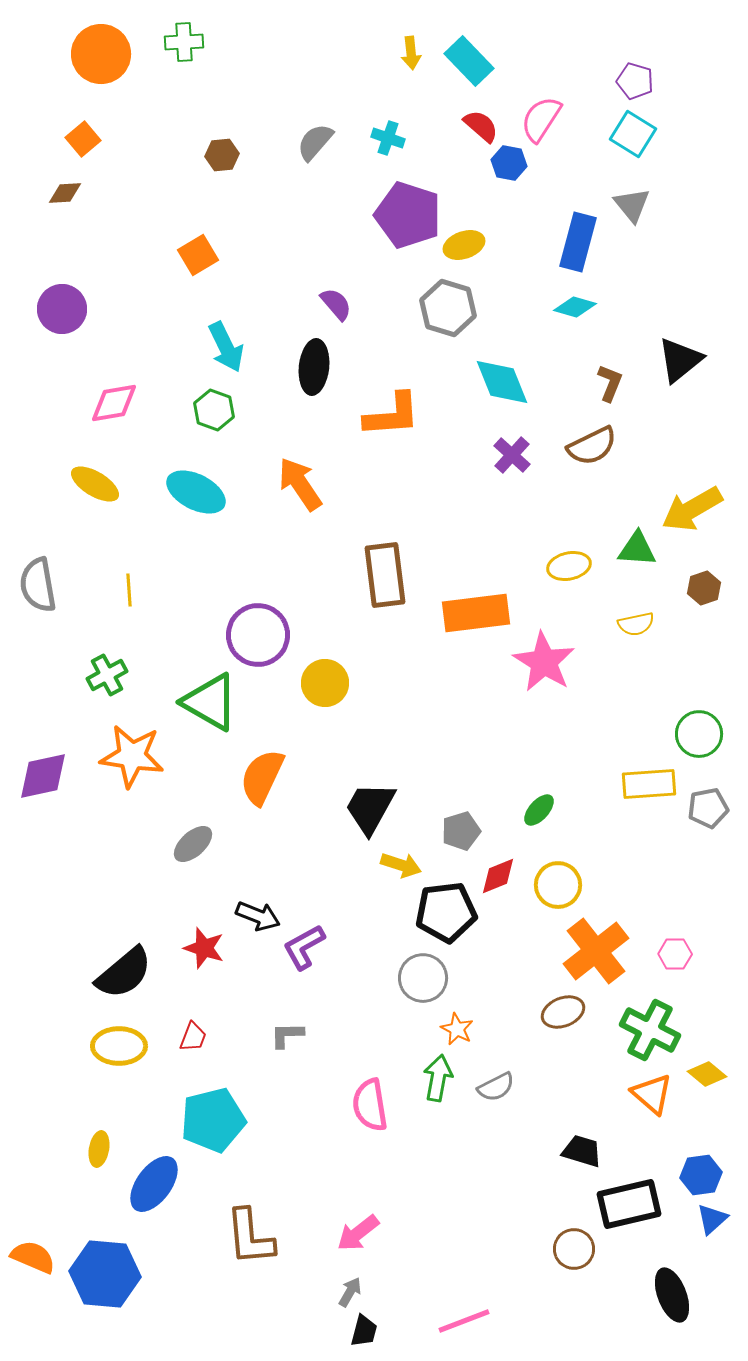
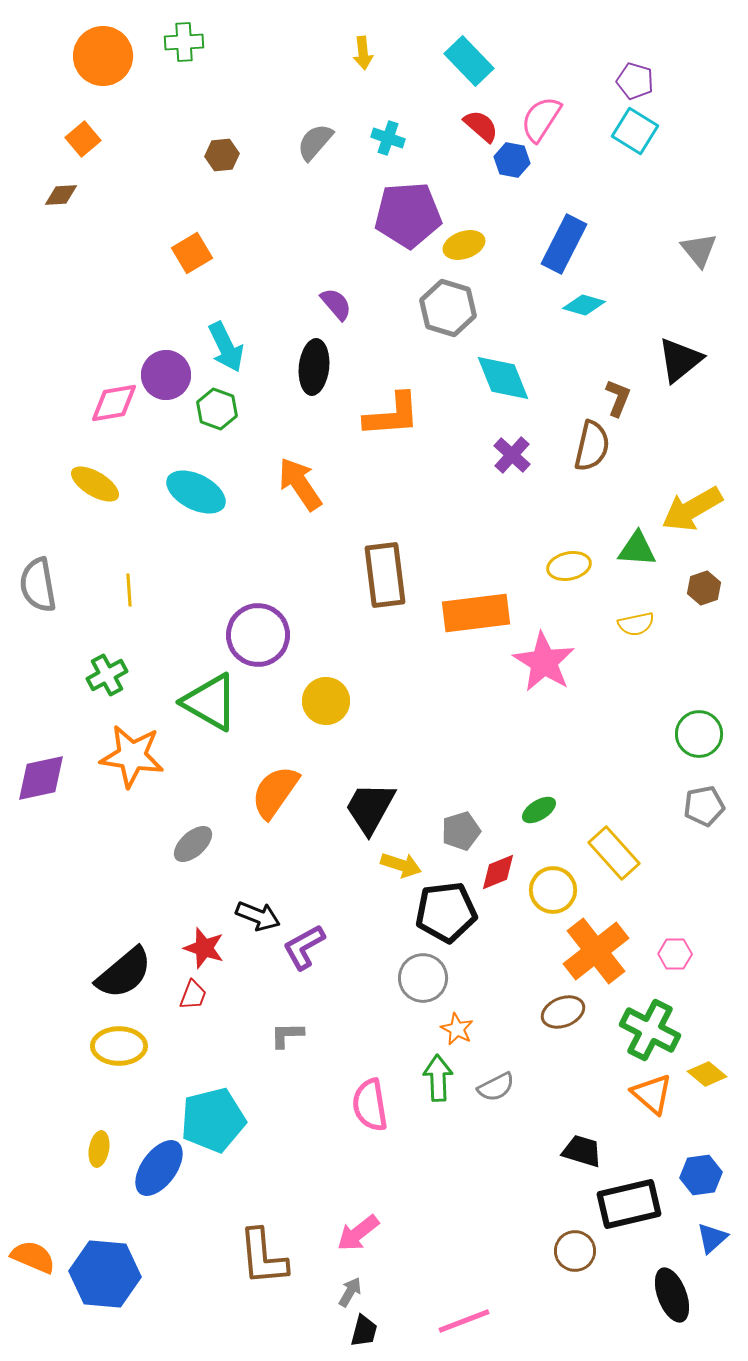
yellow arrow at (411, 53): moved 48 px left
orange circle at (101, 54): moved 2 px right, 2 px down
cyan square at (633, 134): moved 2 px right, 3 px up
blue hexagon at (509, 163): moved 3 px right, 3 px up
brown diamond at (65, 193): moved 4 px left, 2 px down
gray triangle at (632, 205): moved 67 px right, 45 px down
purple pentagon at (408, 215): rotated 22 degrees counterclockwise
blue rectangle at (578, 242): moved 14 px left, 2 px down; rotated 12 degrees clockwise
orange square at (198, 255): moved 6 px left, 2 px up
cyan diamond at (575, 307): moved 9 px right, 2 px up
purple circle at (62, 309): moved 104 px right, 66 px down
cyan diamond at (502, 382): moved 1 px right, 4 px up
brown L-shape at (610, 383): moved 8 px right, 15 px down
green hexagon at (214, 410): moved 3 px right, 1 px up
brown semicircle at (592, 446): rotated 51 degrees counterclockwise
yellow circle at (325, 683): moved 1 px right, 18 px down
purple diamond at (43, 776): moved 2 px left, 2 px down
orange semicircle at (262, 777): moved 13 px right, 15 px down; rotated 10 degrees clockwise
yellow rectangle at (649, 784): moved 35 px left, 69 px down; rotated 52 degrees clockwise
gray pentagon at (708, 808): moved 4 px left, 2 px up
green ellipse at (539, 810): rotated 16 degrees clockwise
red diamond at (498, 876): moved 4 px up
yellow circle at (558, 885): moved 5 px left, 5 px down
red trapezoid at (193, 1037): moved 42 px up
green arrow at (438, 1078): rotated 12 degrees counterclockwise
blue ellipse at (154, 1184): moved 5 px right, 16 px up
blue triangle at (712, 1219): moved 19 px down
brown L-shape at (250, 1237): moved 13 px right, 20 px down
brown circle at (574, 1249): moved 1 px right, 2 px down
